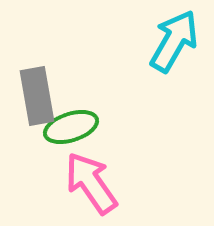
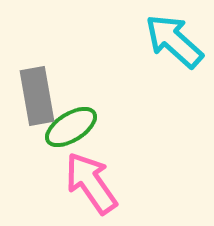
cyan arrow: rotated 78 degrees counterclockwise
green ellipse: rotated 14 degrees counterclockwise
